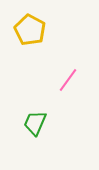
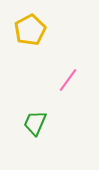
yellow pentagon: rotated 16 degrees clockwise
